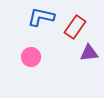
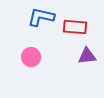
red rectangle: rotated 60 degrees clockwise
purple triangle: moved 2 px left, 3 px down
